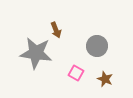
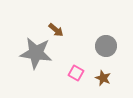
brown arrow: rotated 28 degrees counterclockwise
gray circle: moved 9 px right
brown star: moved 2 px left, 1 px up
